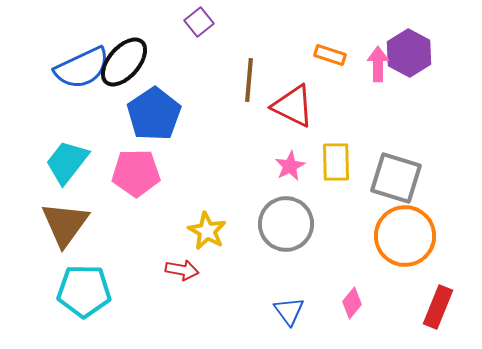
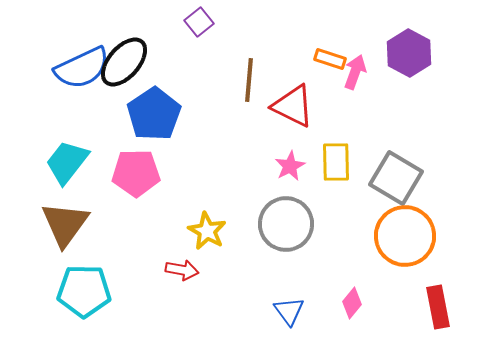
orange rectangle: moved 4 px down
pink arrow: moved 23 px left, 8 px down; rotated 20 degrees clockwise
gray square: rotated 14 degrees clockwise
red rectangle: rotated 33 degrees counterclockwise
